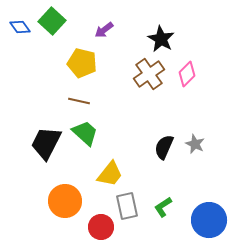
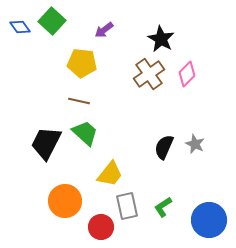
yellow pentagon: rotated 8 degrees counterclockwise
